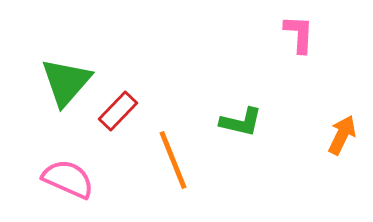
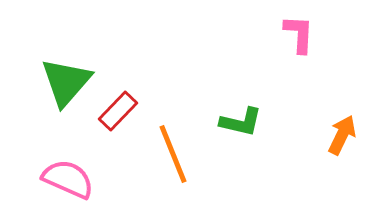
orange line: moved 6 px up
